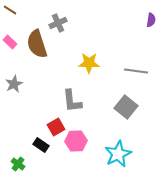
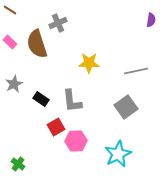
gray line: rotated 20 degrees counterclockwise
gray square: rotated 15 degrees clockwise
black rectangle: moved 46 px up
